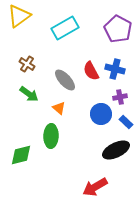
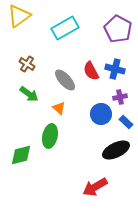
green ellipse: moved 1 px left; rotated 10 degrees clockwise
